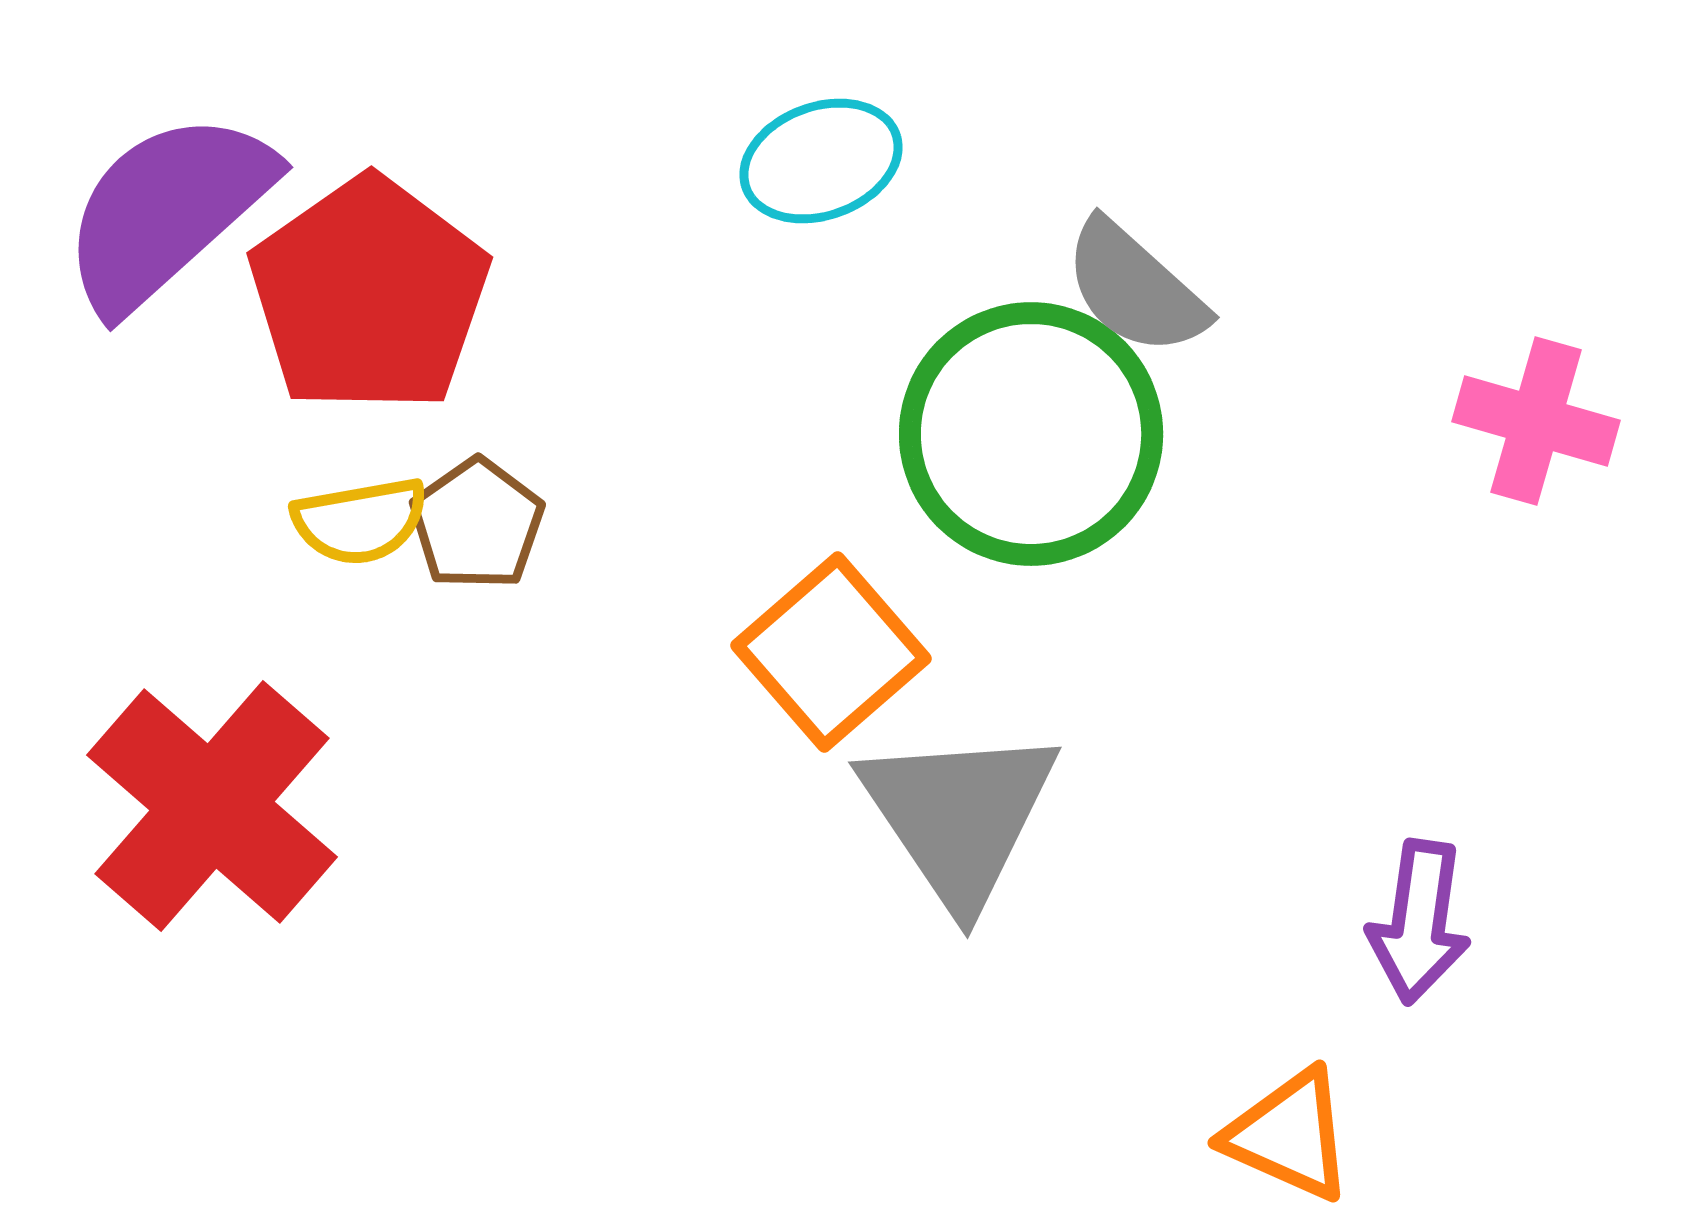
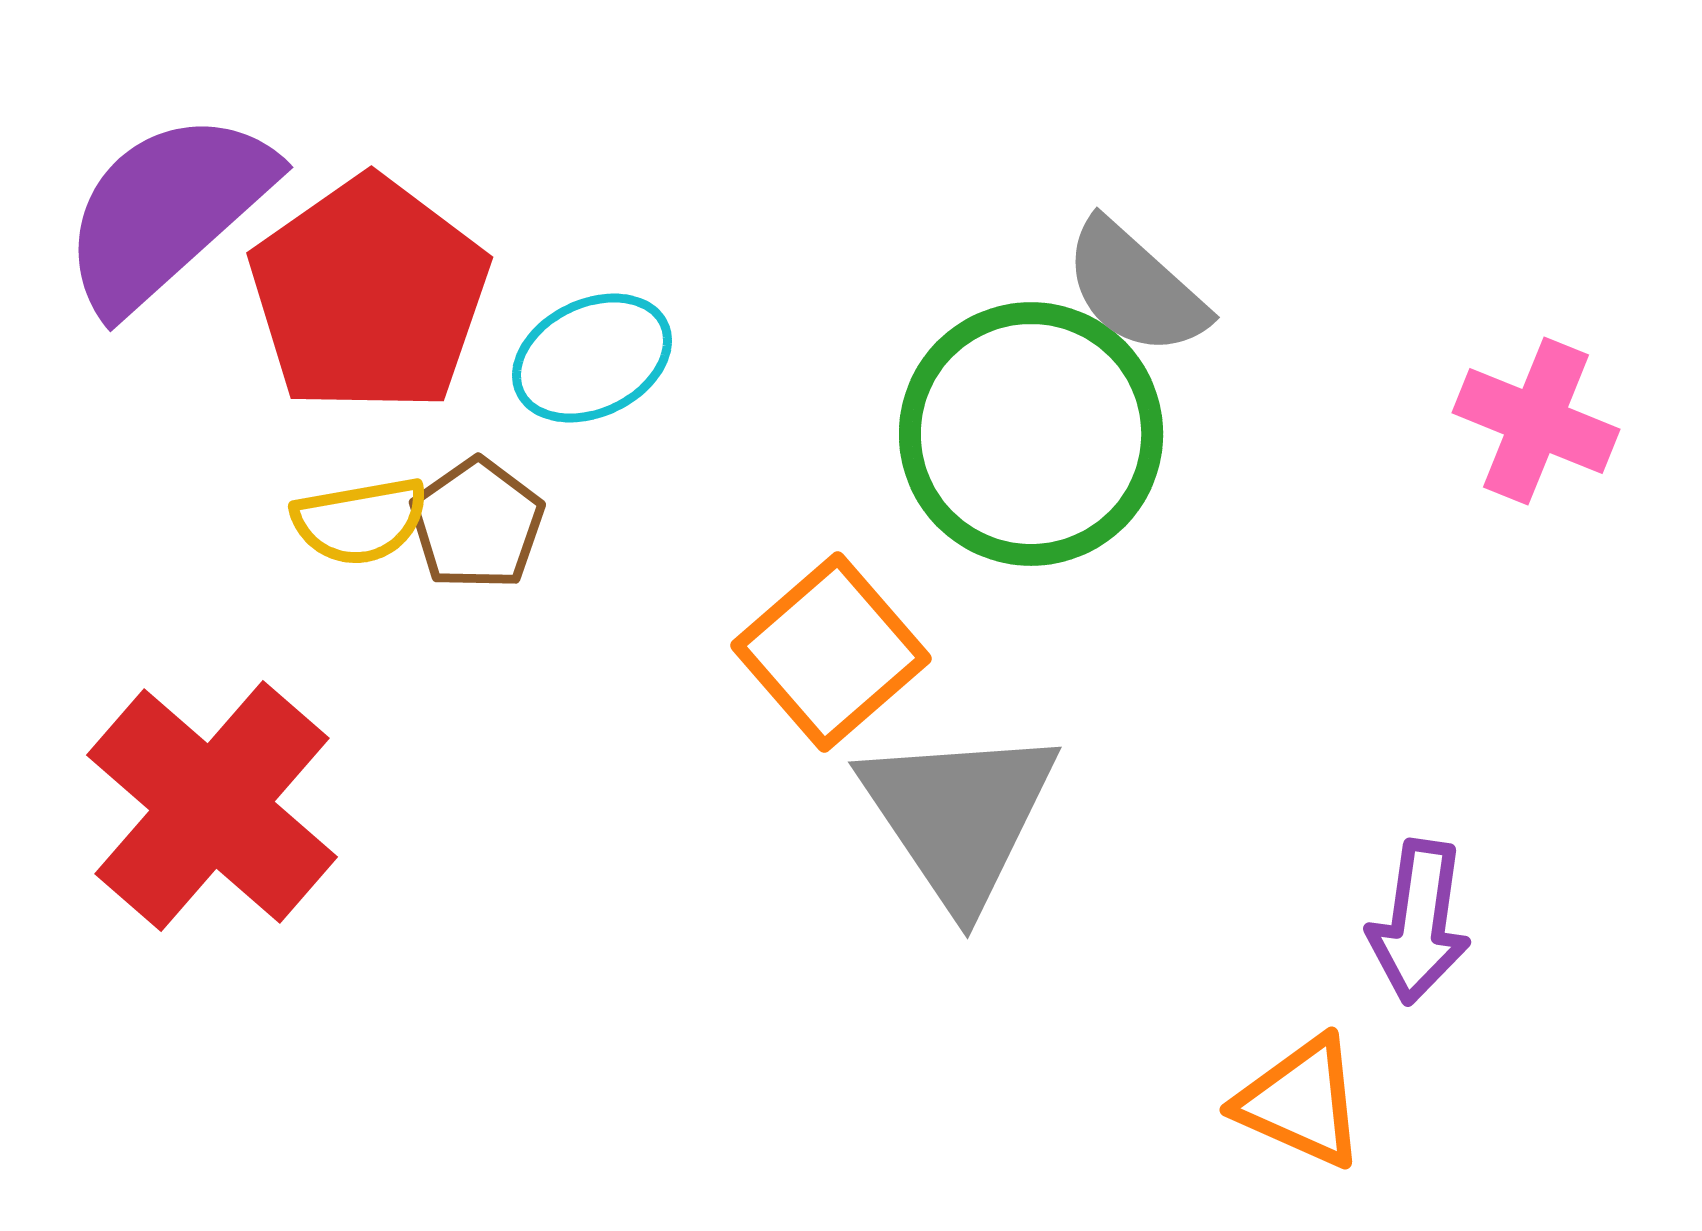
cyan ellipse: moved 229 px left, 197 px down; rotated 6 degrees counterclockwise
pink cross: rotated 6 degrees clockwise
orange triangle: moved 12 px right, 33 px up
